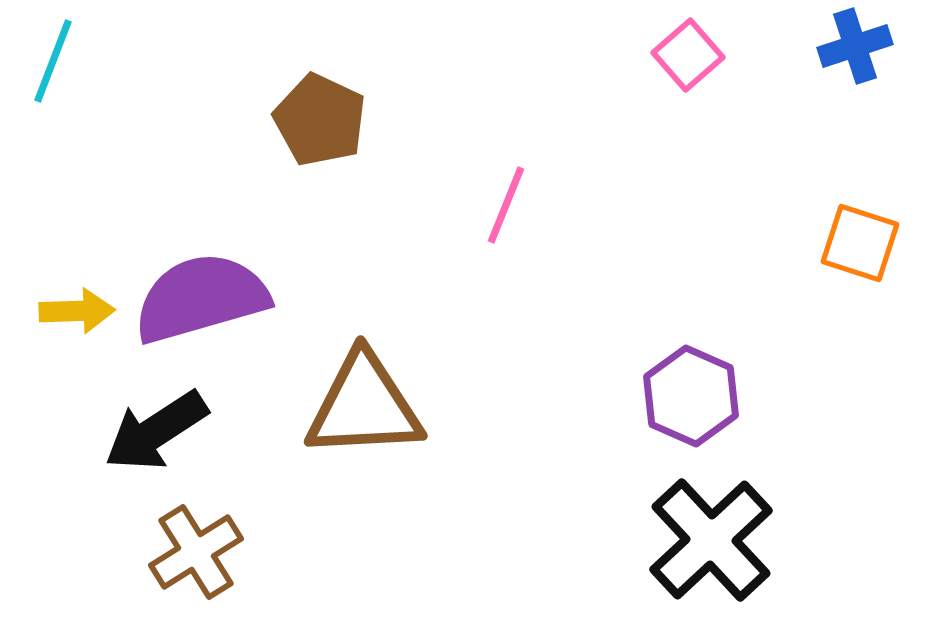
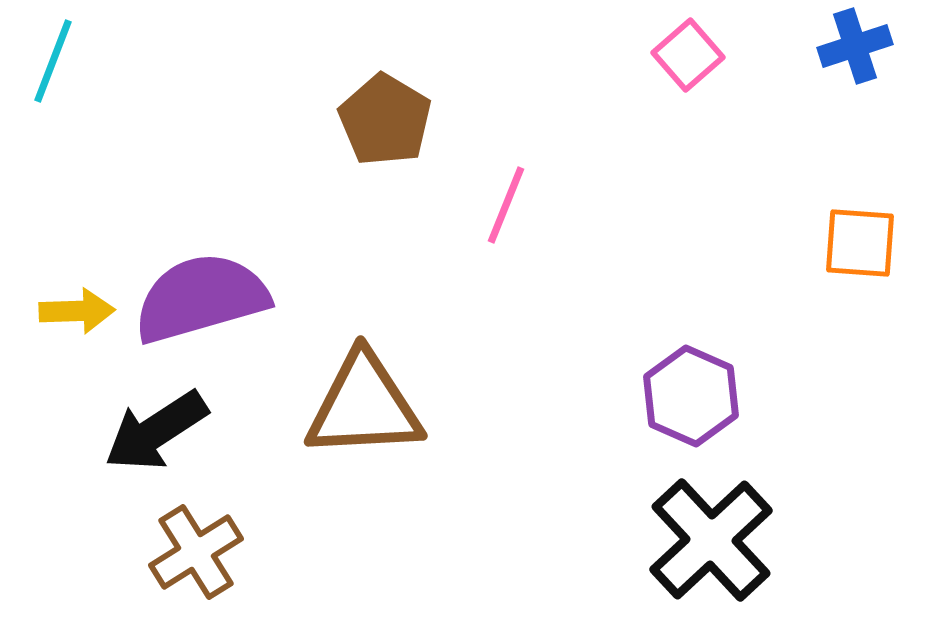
brown pentagon: moved 65 px right; rotated 6 degrees clockwise
orange square: rotated 14 degrees counterclockwise
